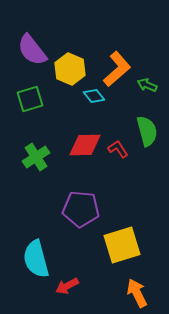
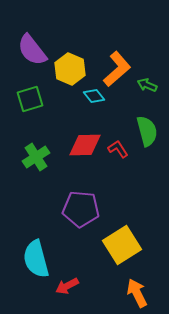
yellow square: rotated 15 degrees counterclockwise
